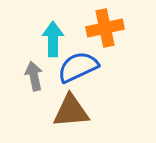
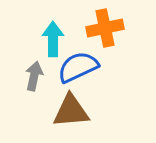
gray arrow: rotated 24 degrees clockwise
